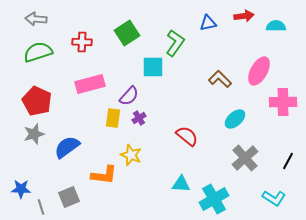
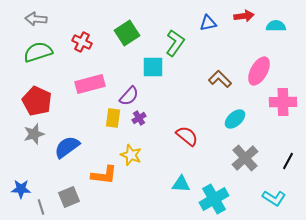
red cross: rotated 24 degrees clockwise
